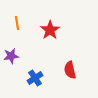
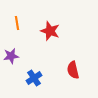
red star: moved 1 px down; rotated 18 degrees counterclockwise
red semicircle: moved 3 px right
blue cross: moved 1 px left
